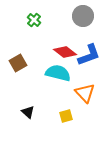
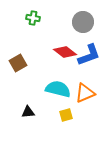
gray circle: moved 6 px down
green cross: moved 1 px left, 2 px up; rotated 32 degrees counterclockwise
cyan semicircle: moved 16 px down
orange triangle: rotated 50 degrees clockwise
black triangle: rotated 48 degrees counterclockwise
yellow square: moved 1 px up
